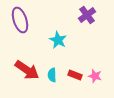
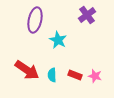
purple ellipse: moved 15 px right; rotated 30 degrees clockwise
